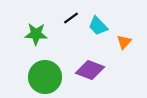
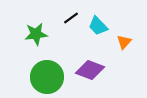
green star: rotated 10 degrees counterclockwise
green circle: moved 2 px right
